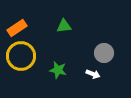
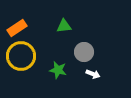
gray circle: moved 20 px left, 1 px up
